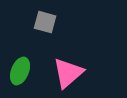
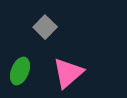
gray square: moved 5 px down; rotated 30 degrees clockwise
